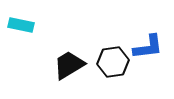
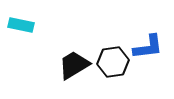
black trapezoid: moved 5 px right
